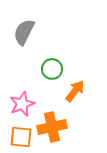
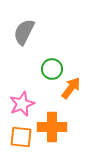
orange arrow: moved 4 px left, 3 px up
orange cross: rotated 12 degrees clockwise
